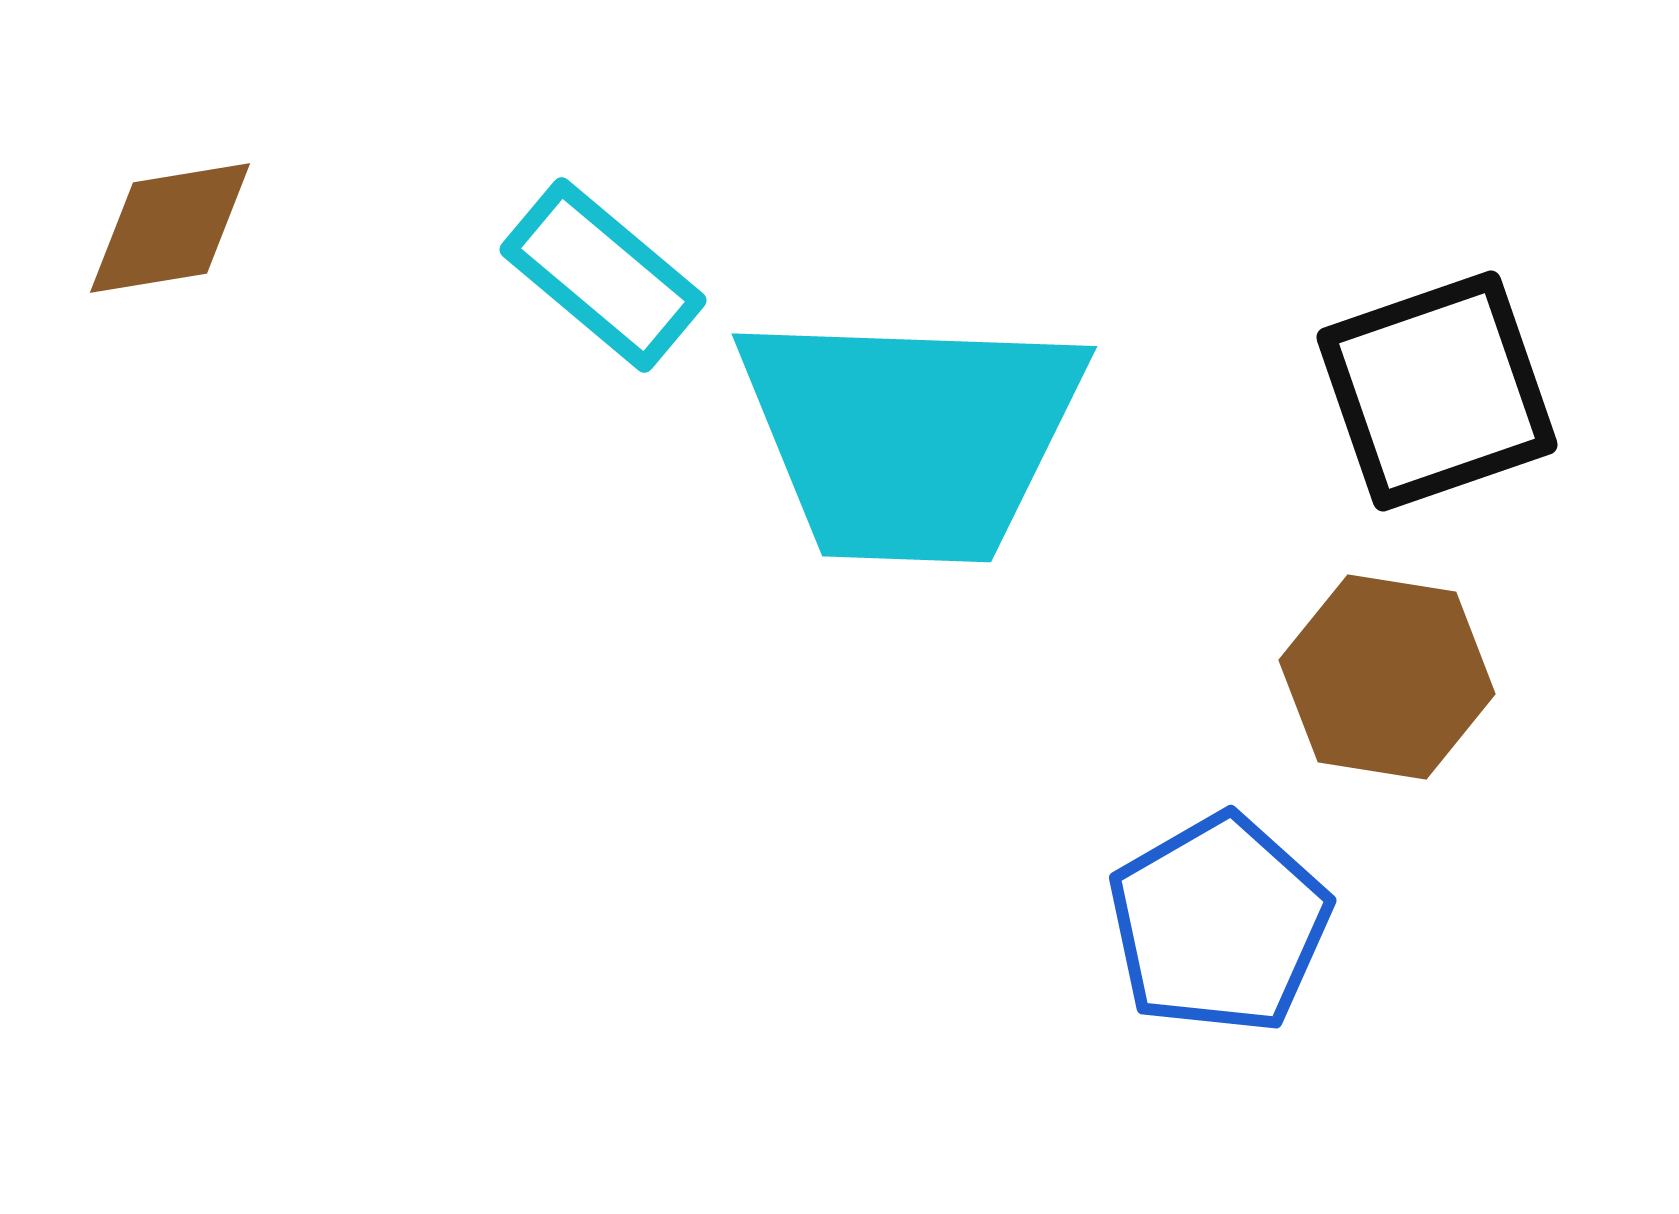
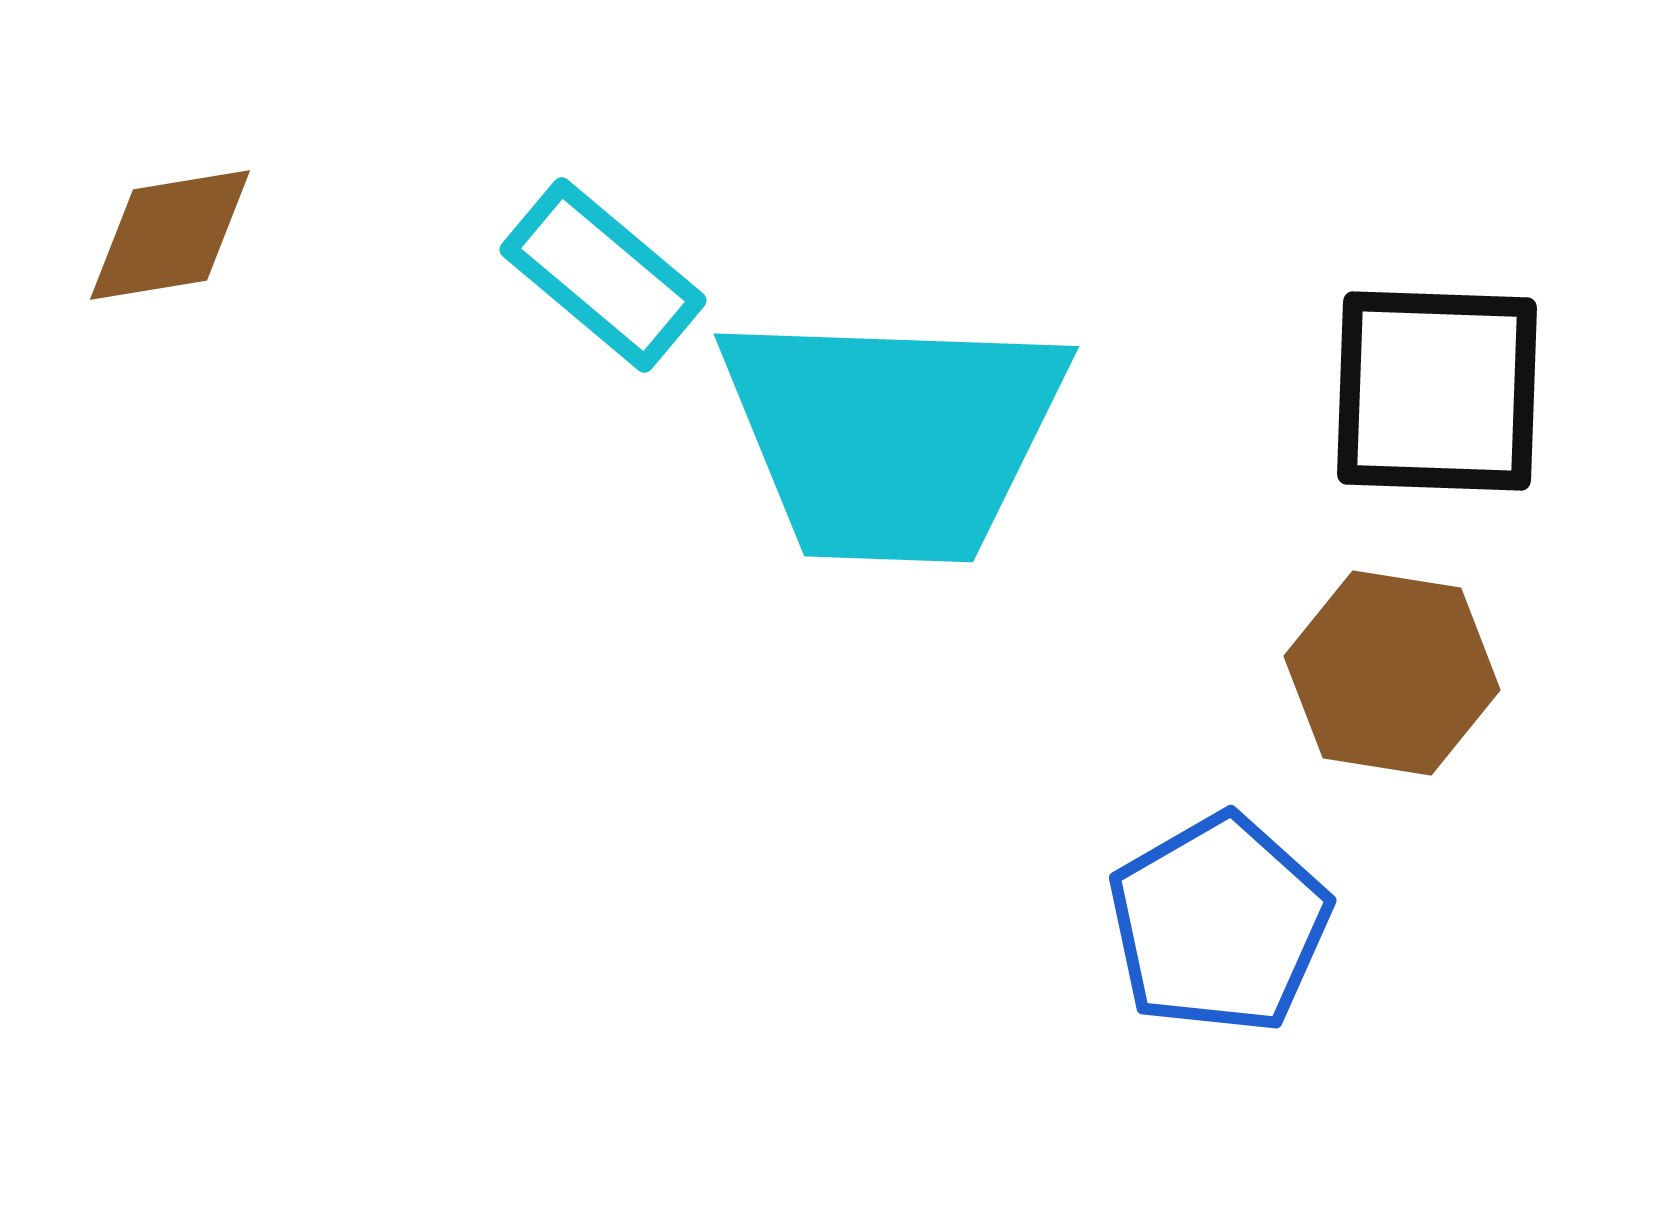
brown diamond: moved 7 px down
black square: rotated 21 degrees clockwise
cyan trapezoid: moved 18 px left
brown hexagon: moved 5 px right, 4 px up
